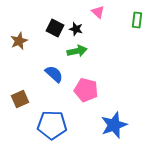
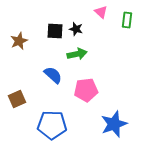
pink triangle: moved 3 px right
green rectangle: moved 10 px left
black square: moved 3 px down; rotated 24 degrees counterclockwise
green arrow: moved 3 px down
blue semicircle: moved 1 px left, 1 px down
pink pentagon: rotated 20 degrees counterclockwise
brown square: moved 3 px left
blue star: moved 1 px up
